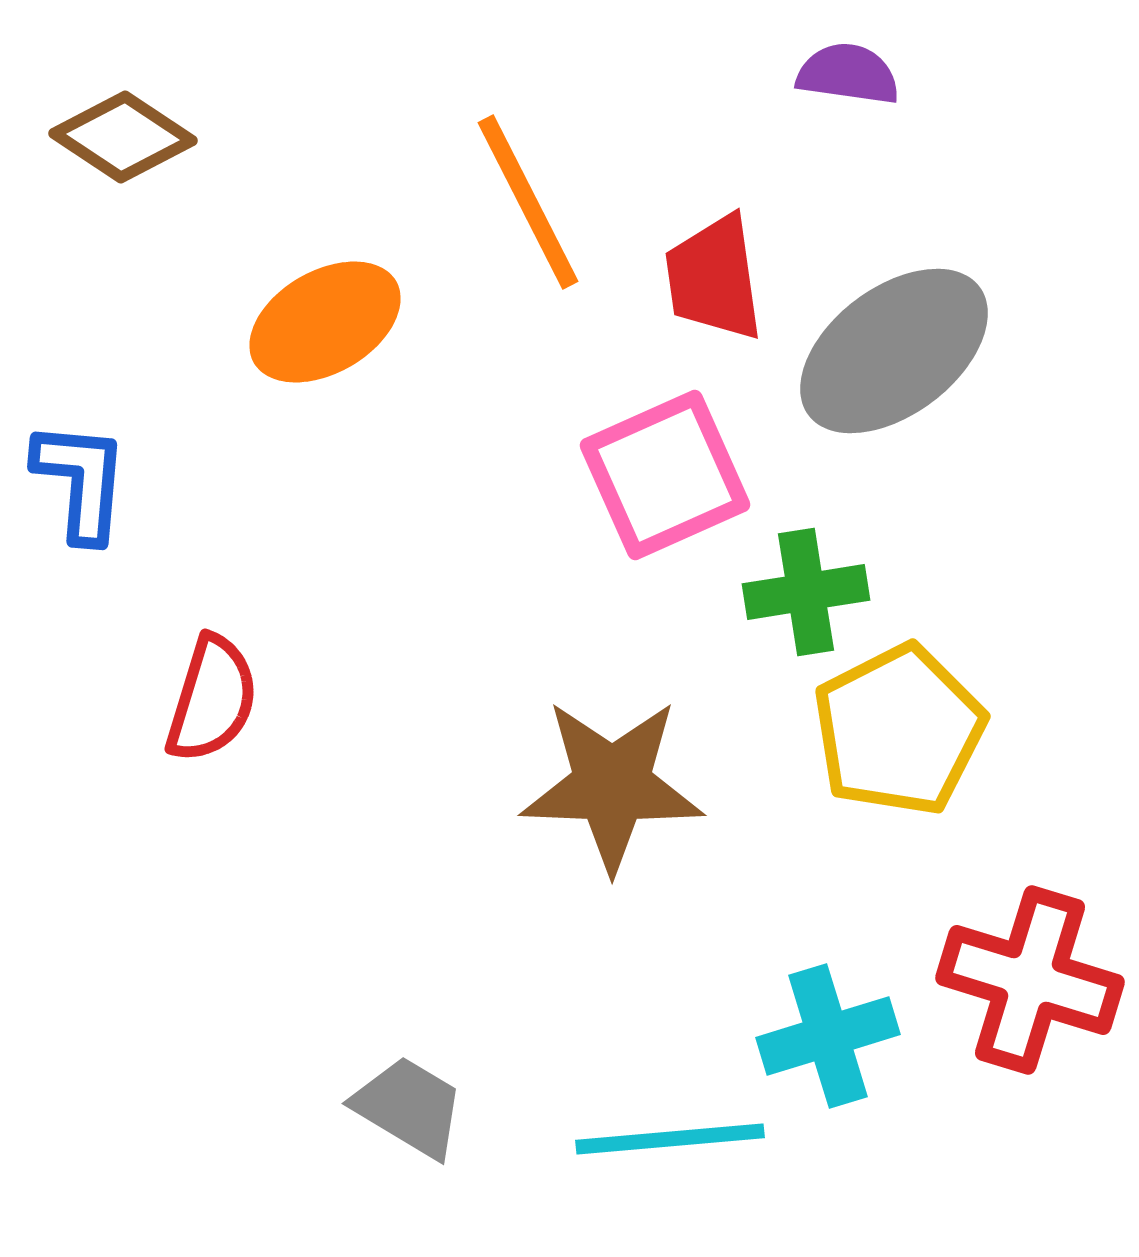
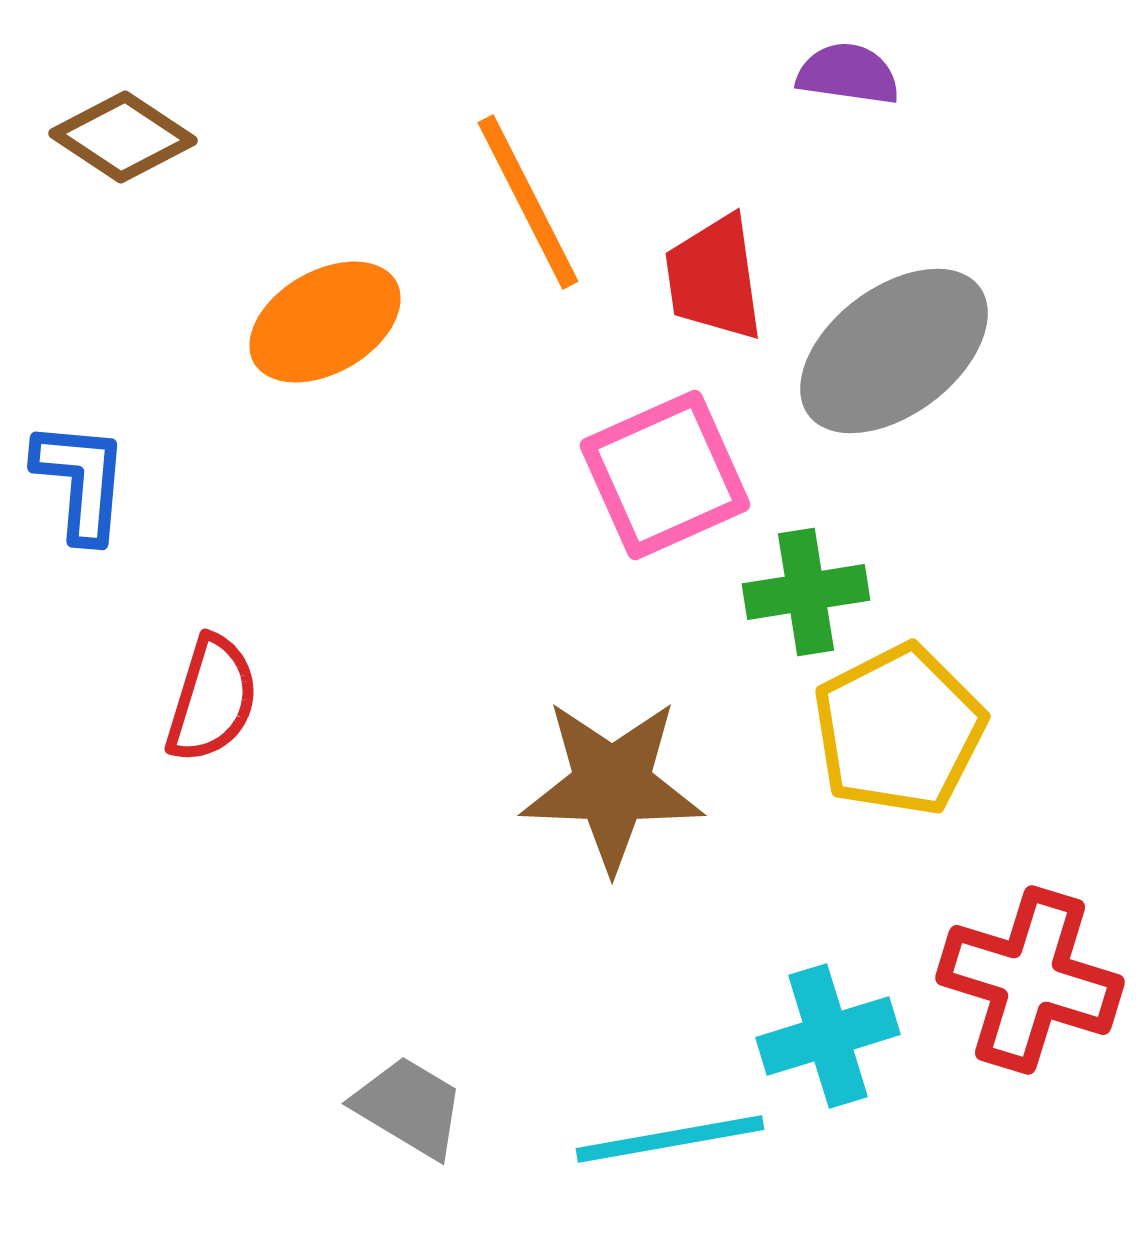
cyan line: rotated 5 degrees counterclockwise
